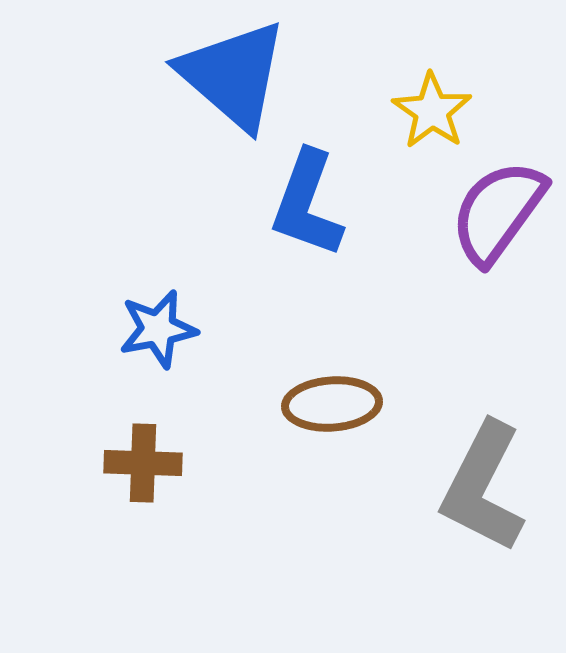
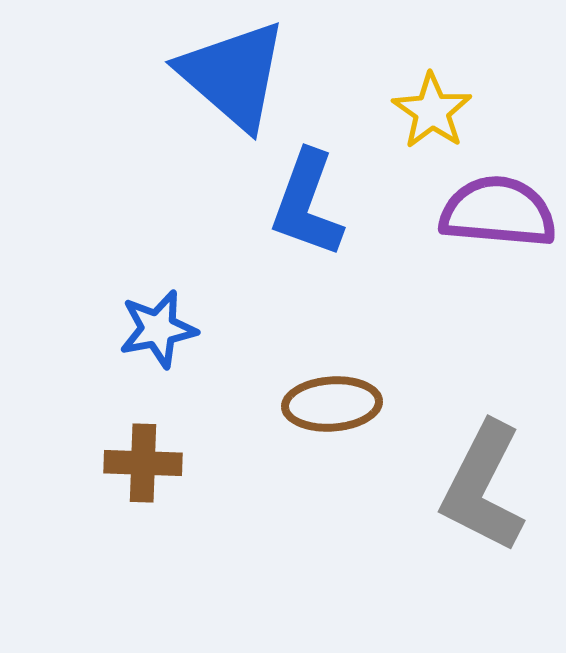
purple semicircle: rotated 59 degrees clockwise
